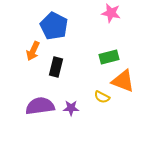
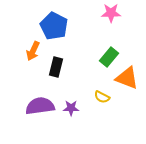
pink star: rotated 12 degrees counterclockwise
green rectangle: rotated 36 degrees counterclockwise
orange triangle: moved 4 px right, 3 px up
